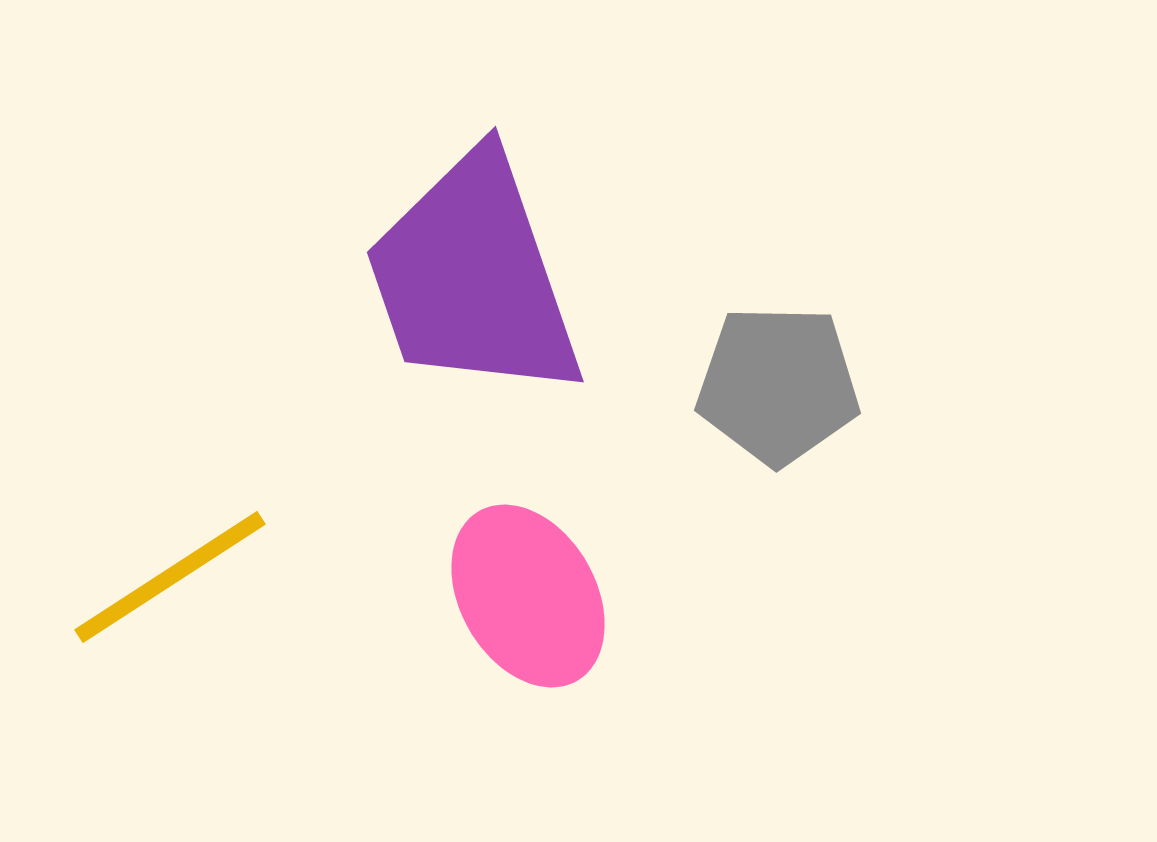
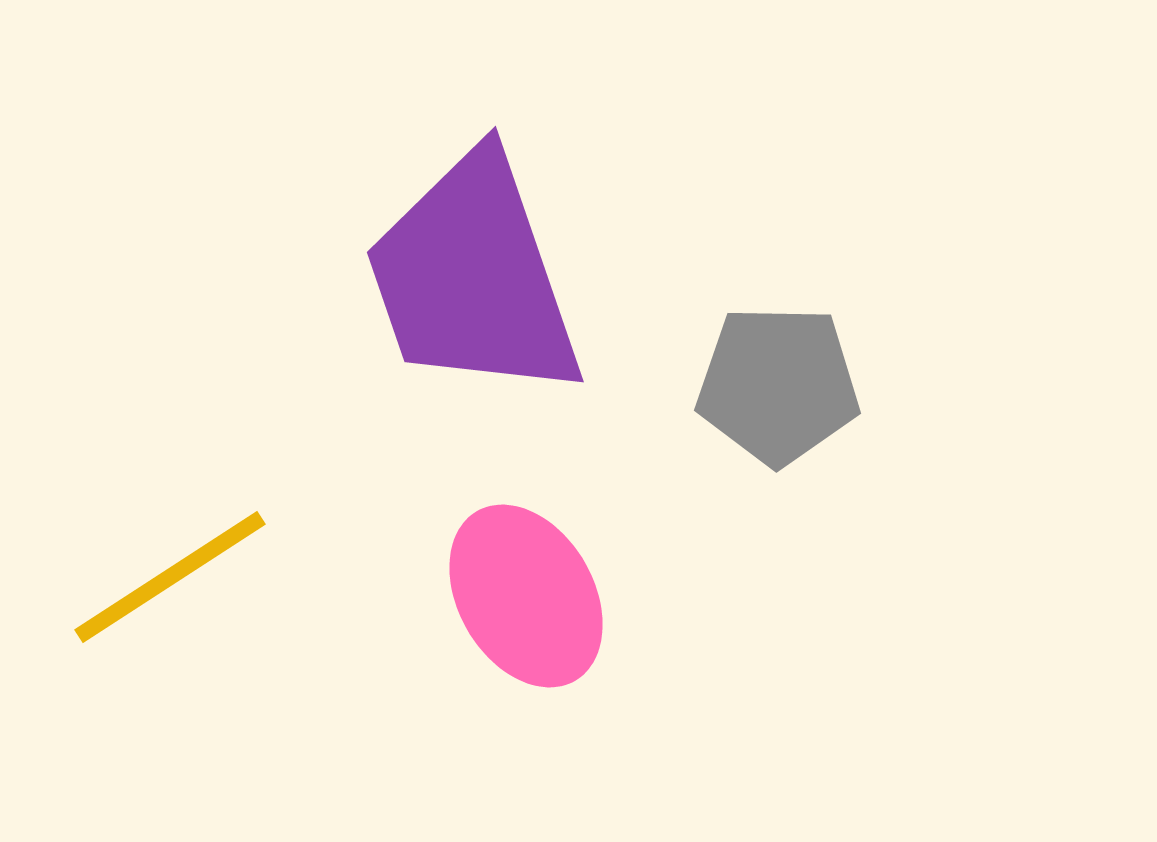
pink ellipse: moved 2 px left
